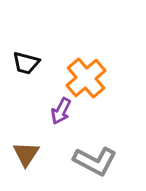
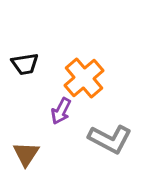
black trapezoid: moved 1 px left, 1 px down; rotated 24 degrees counterclockwise
orange cross: moved 2 px left
gray L-shape: moved 15 px right, 22 px up
